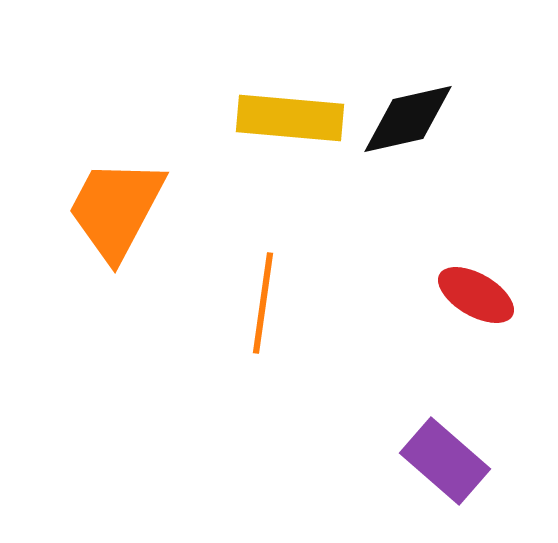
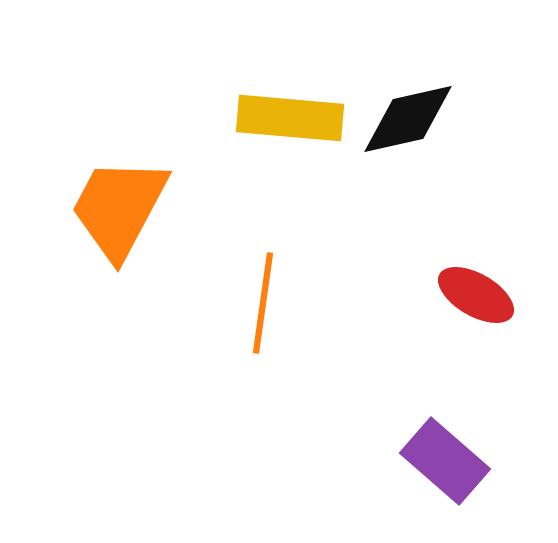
orange trapezoid: moved 3 px right, 1 px up
